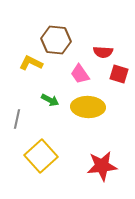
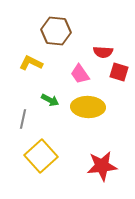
brown hexagon: moved 9 px up
red square: moved 2 px up
gray line: moved 6 px right
